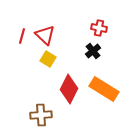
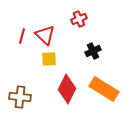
red cross: moved 20 px left, 9 px up; rotated 35 degrees counterclockwise
black cross: rotated 14 degrees clockwise
yellow square: moved 1 px right; rotated 35 degrees counterclockwise
red diamond: moved 2 px left
brown cross: moved 21 px left, 18 px up; rotated 10 degrees clockwise
